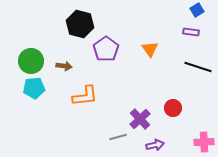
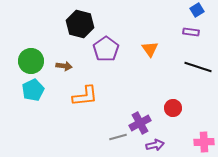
cyan pentagon: moved 1 px left, 2 px down; rotated 20 degrees counterclockwise
purple cross: moved 4 px down; rotated 15 degrees clockwise
